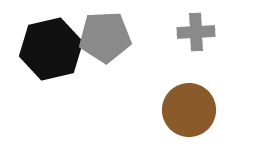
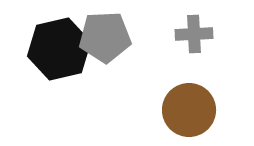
gray cross: moved 2 px left, 2 px down
black hexagon: moved 8 px right
